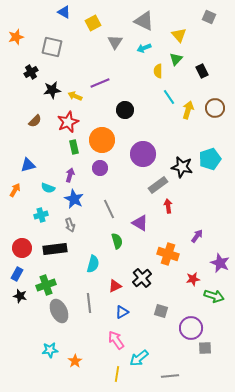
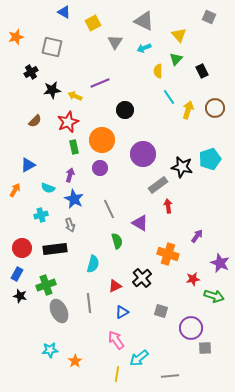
blue triangle at (28, 165): rotated 14 degrees counterclockwise
